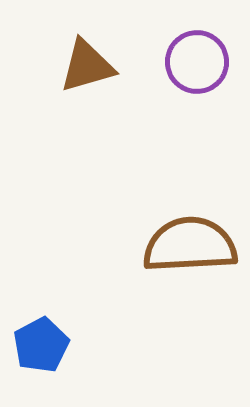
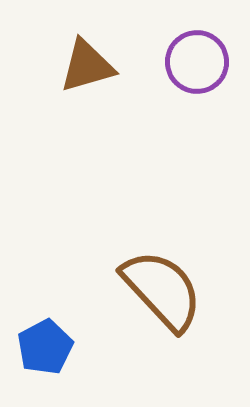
brown semicircle: moved 28 px left, 45 px down; rotated 50 degrees clockwise
blue pentagon: moved 4 px right, 2 px down
